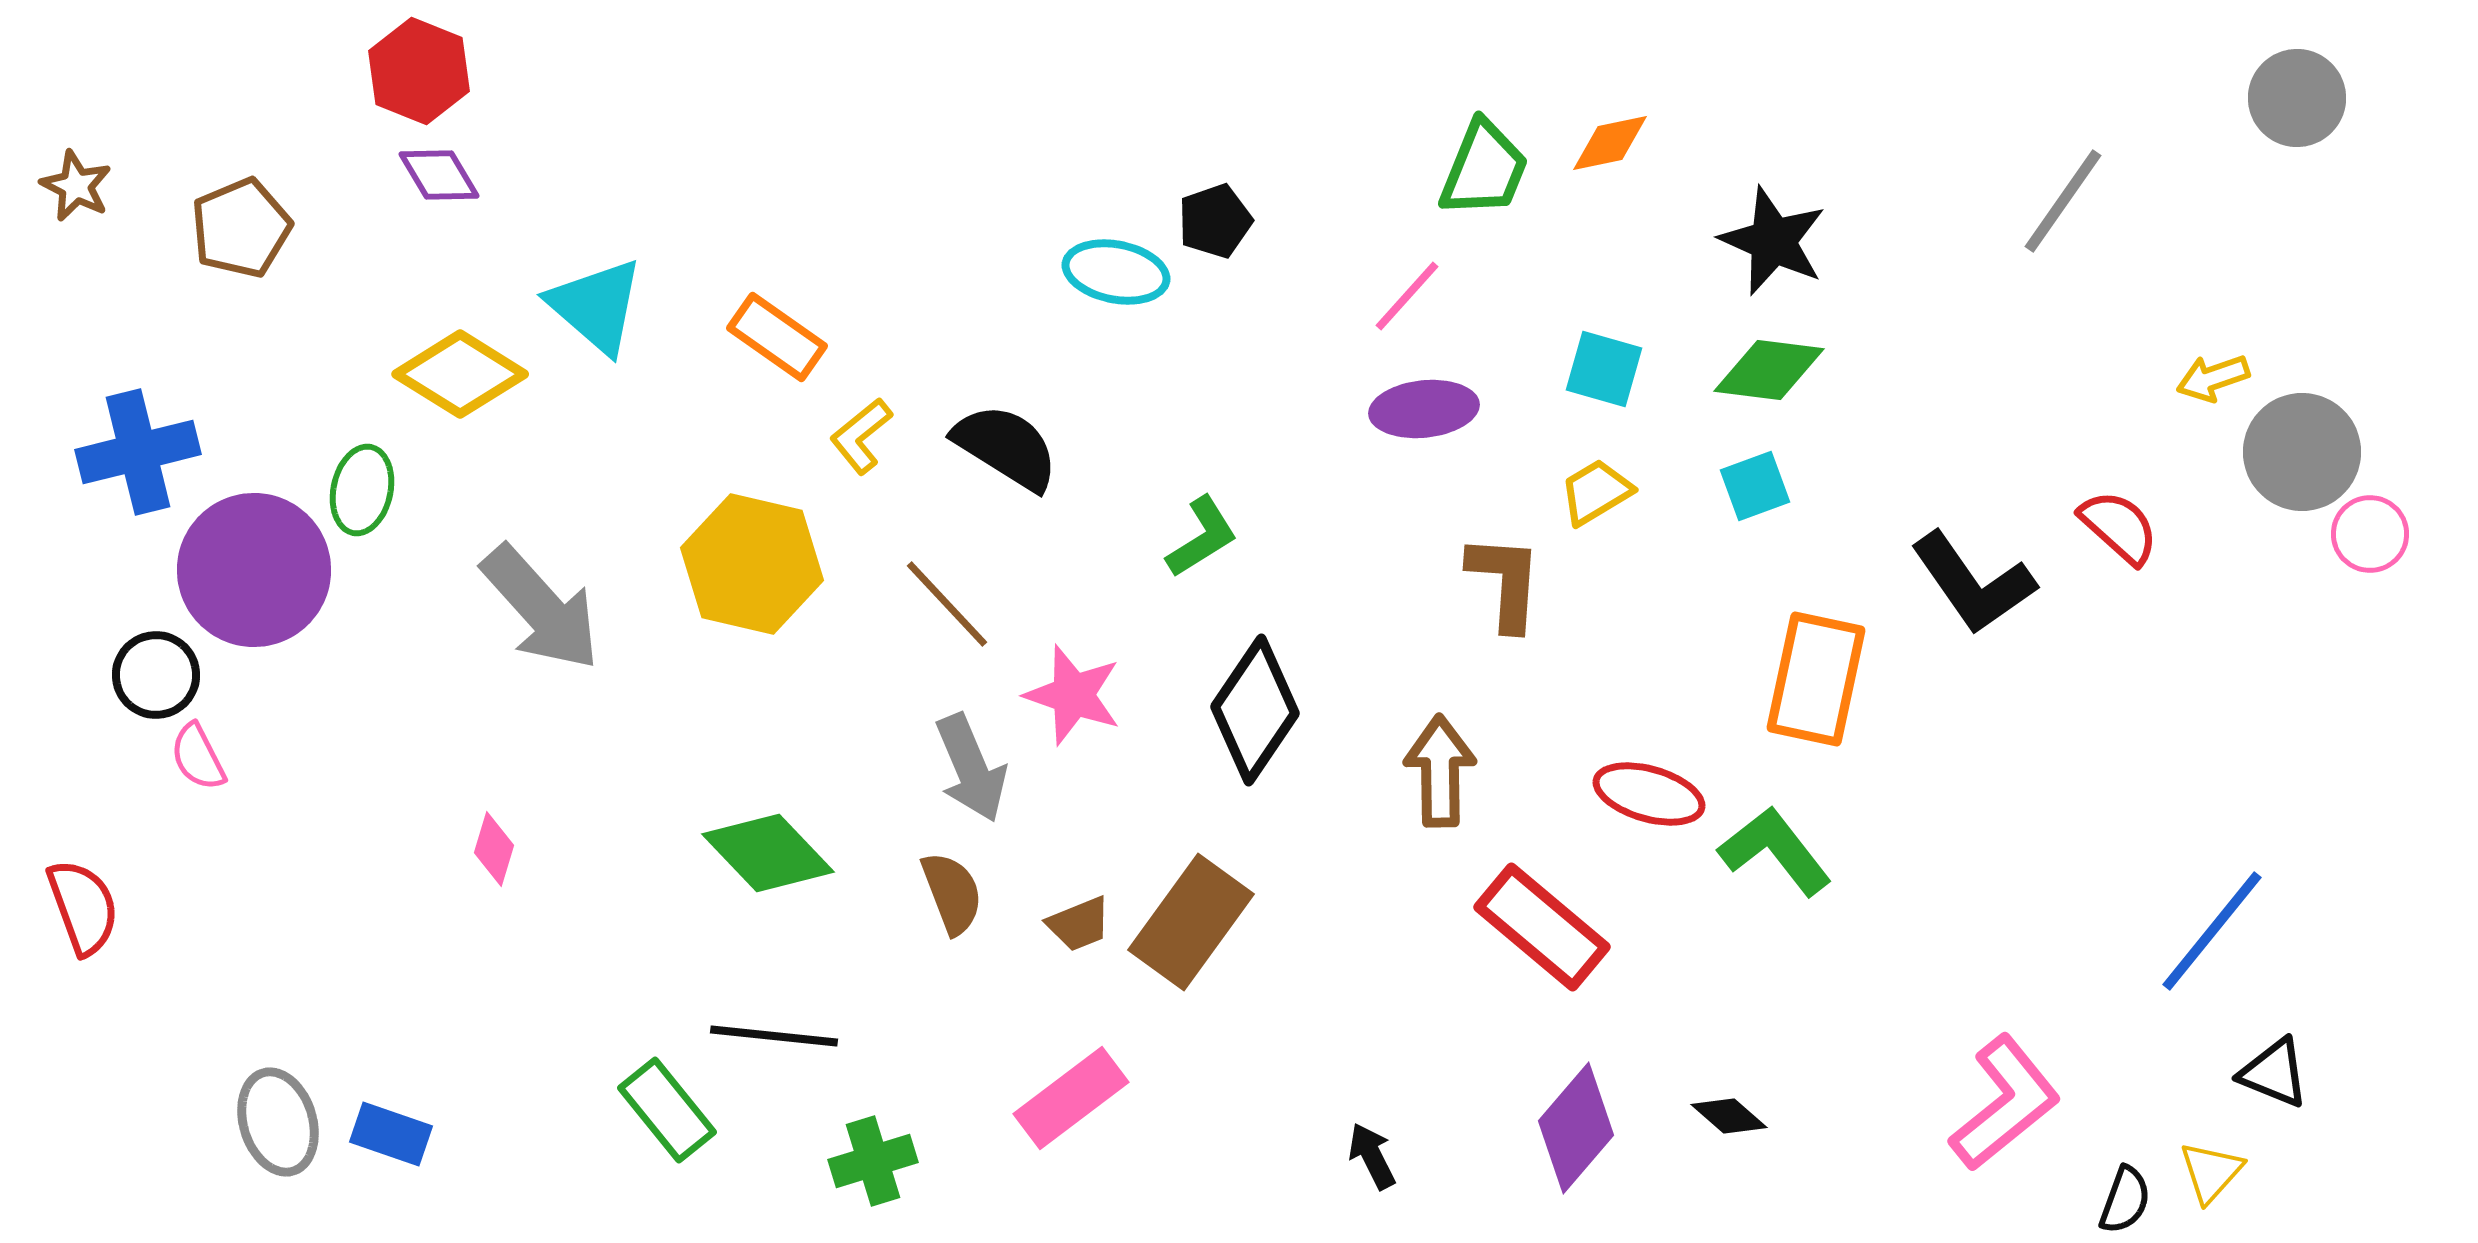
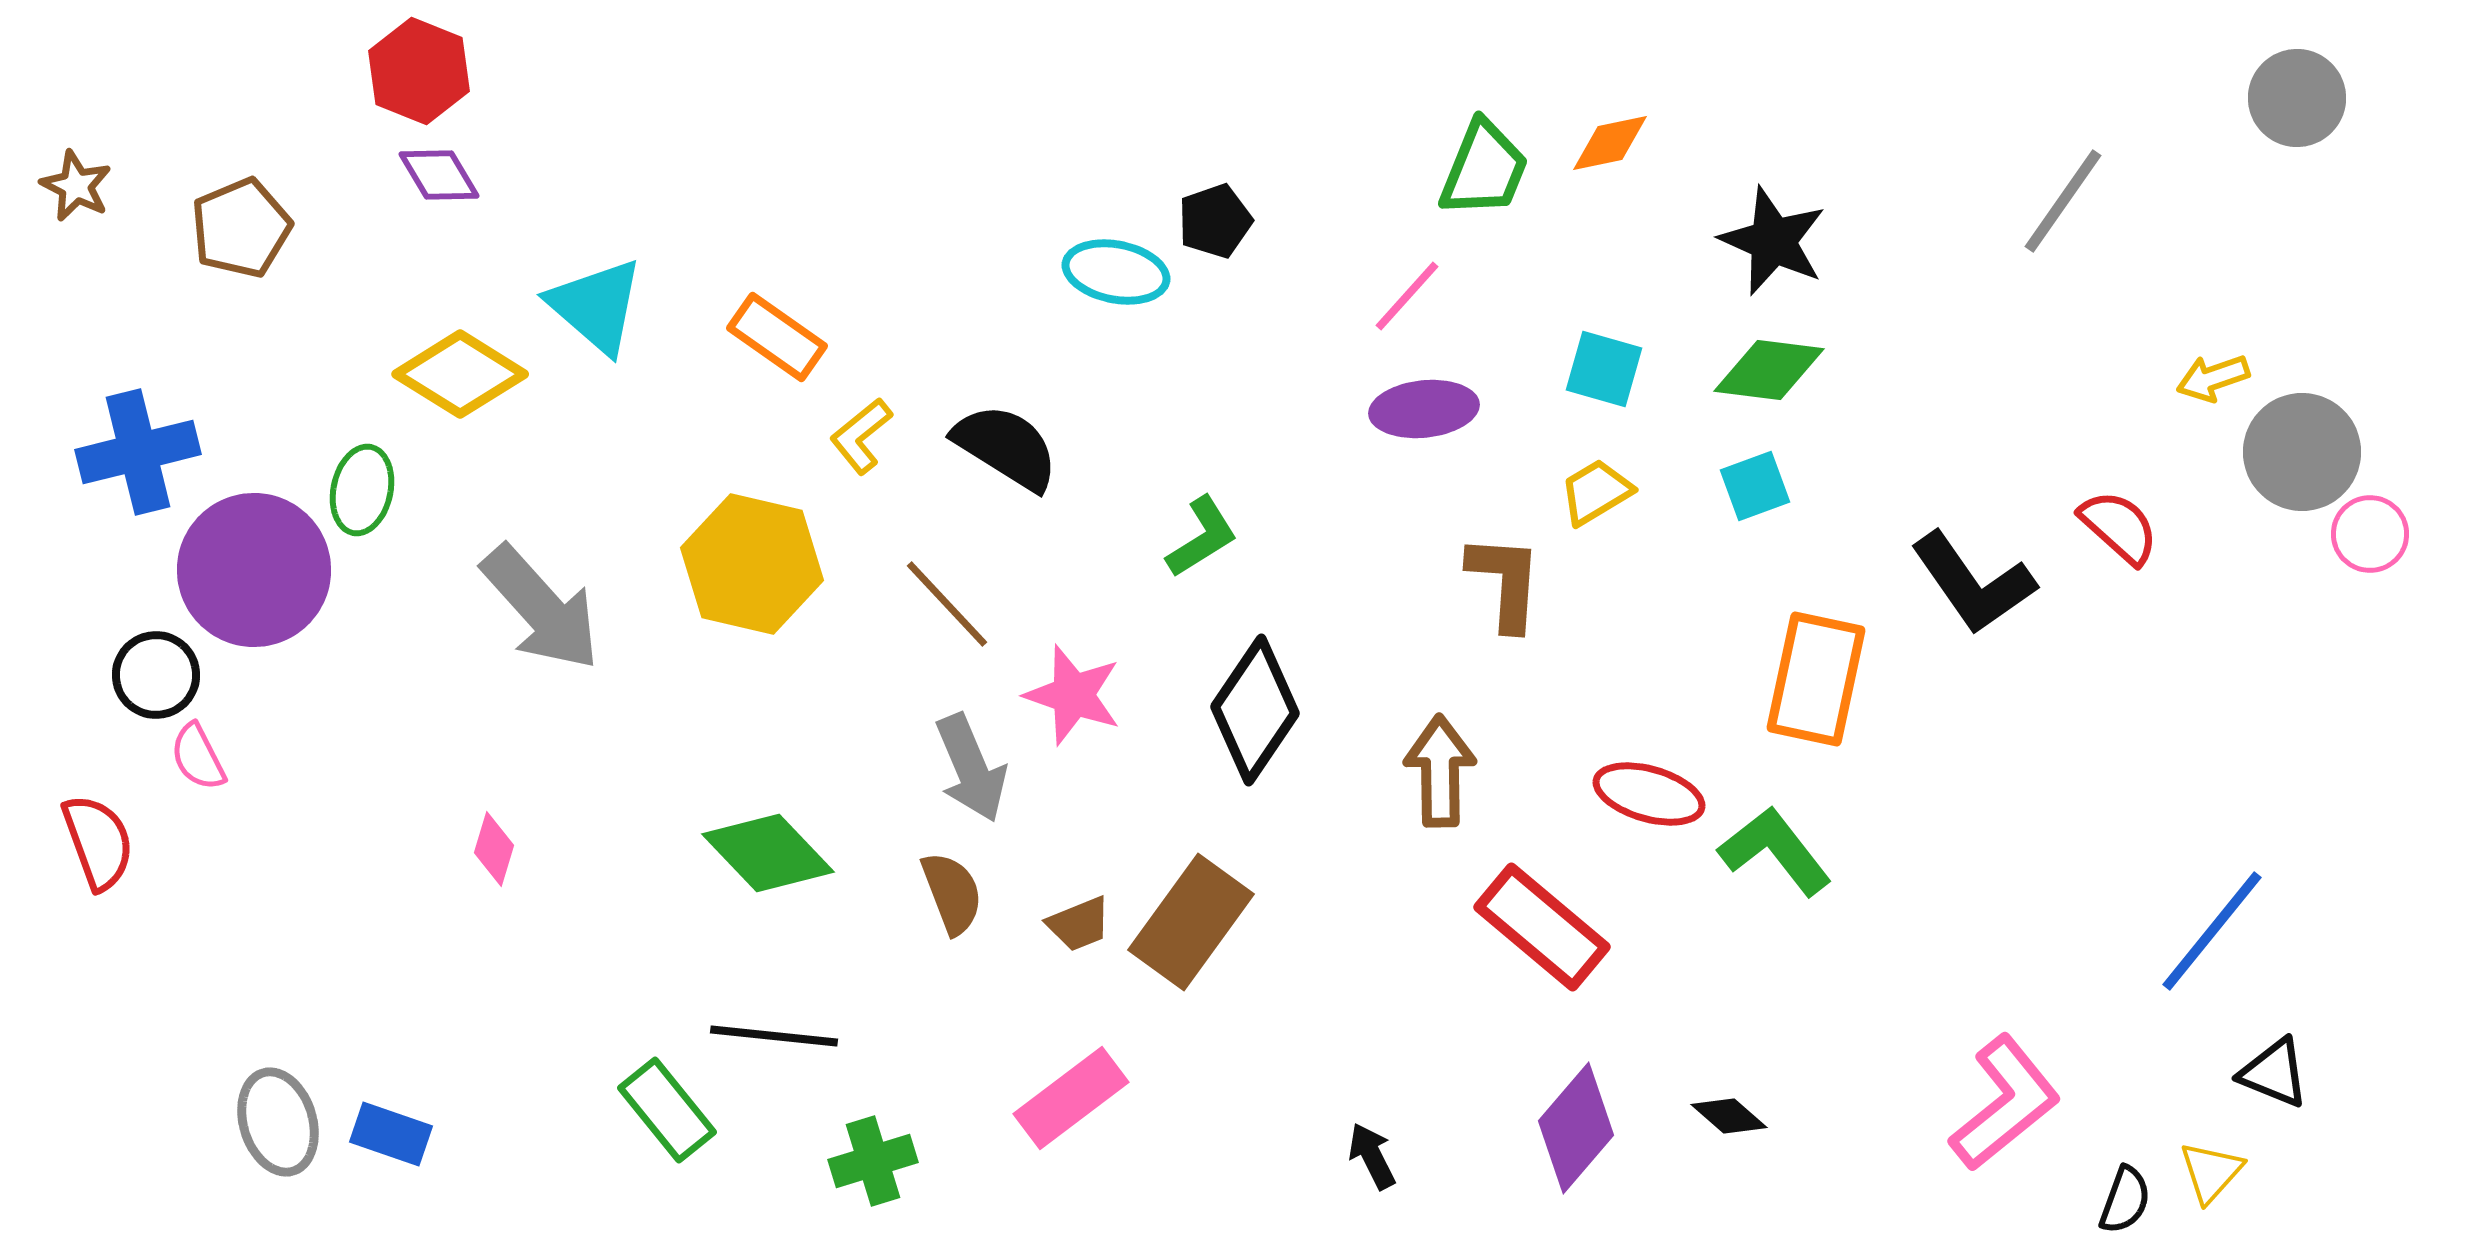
red semicircle at (83, 907): moved 15 px right, 65 px up
